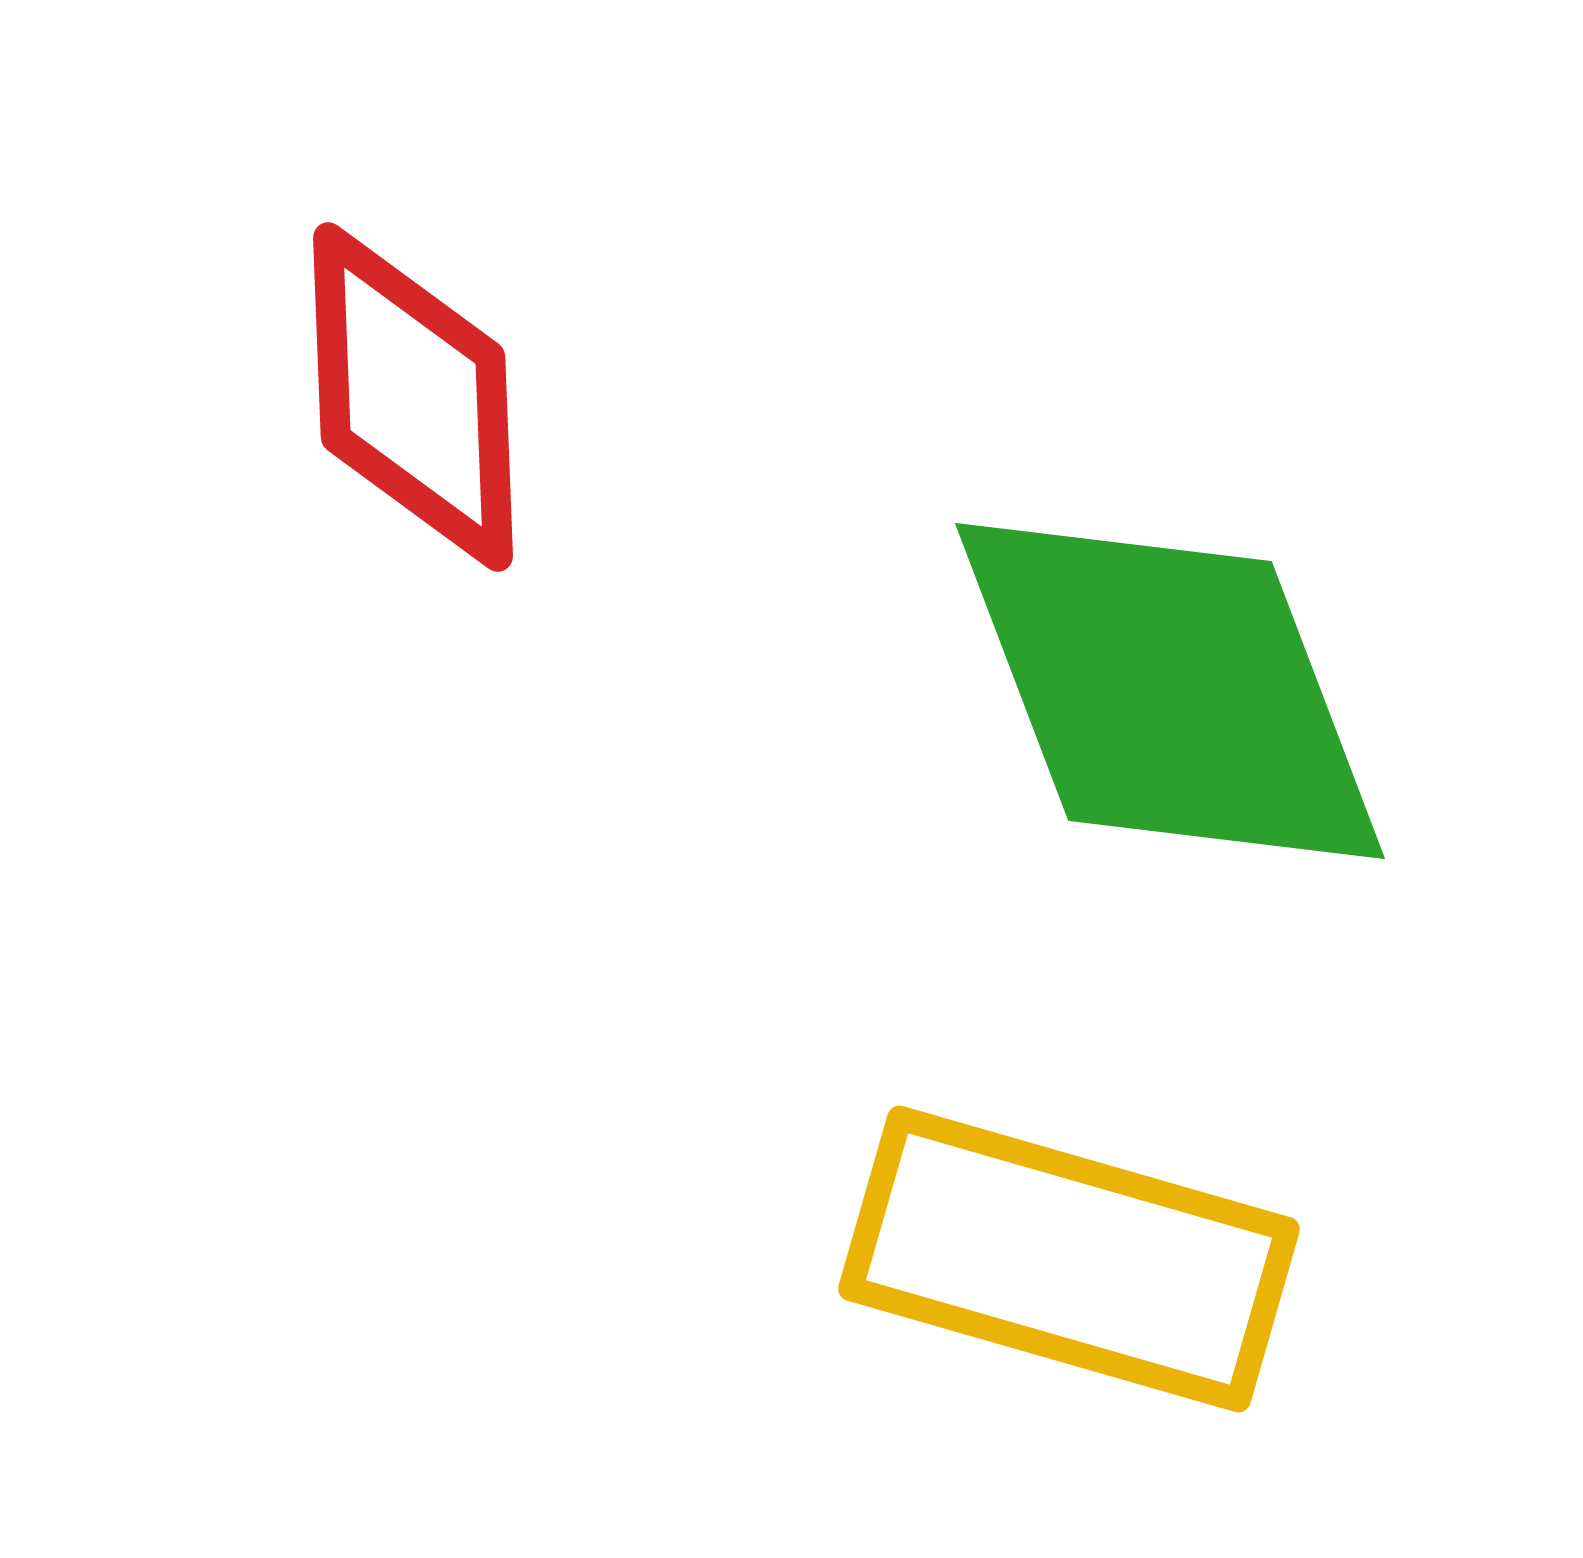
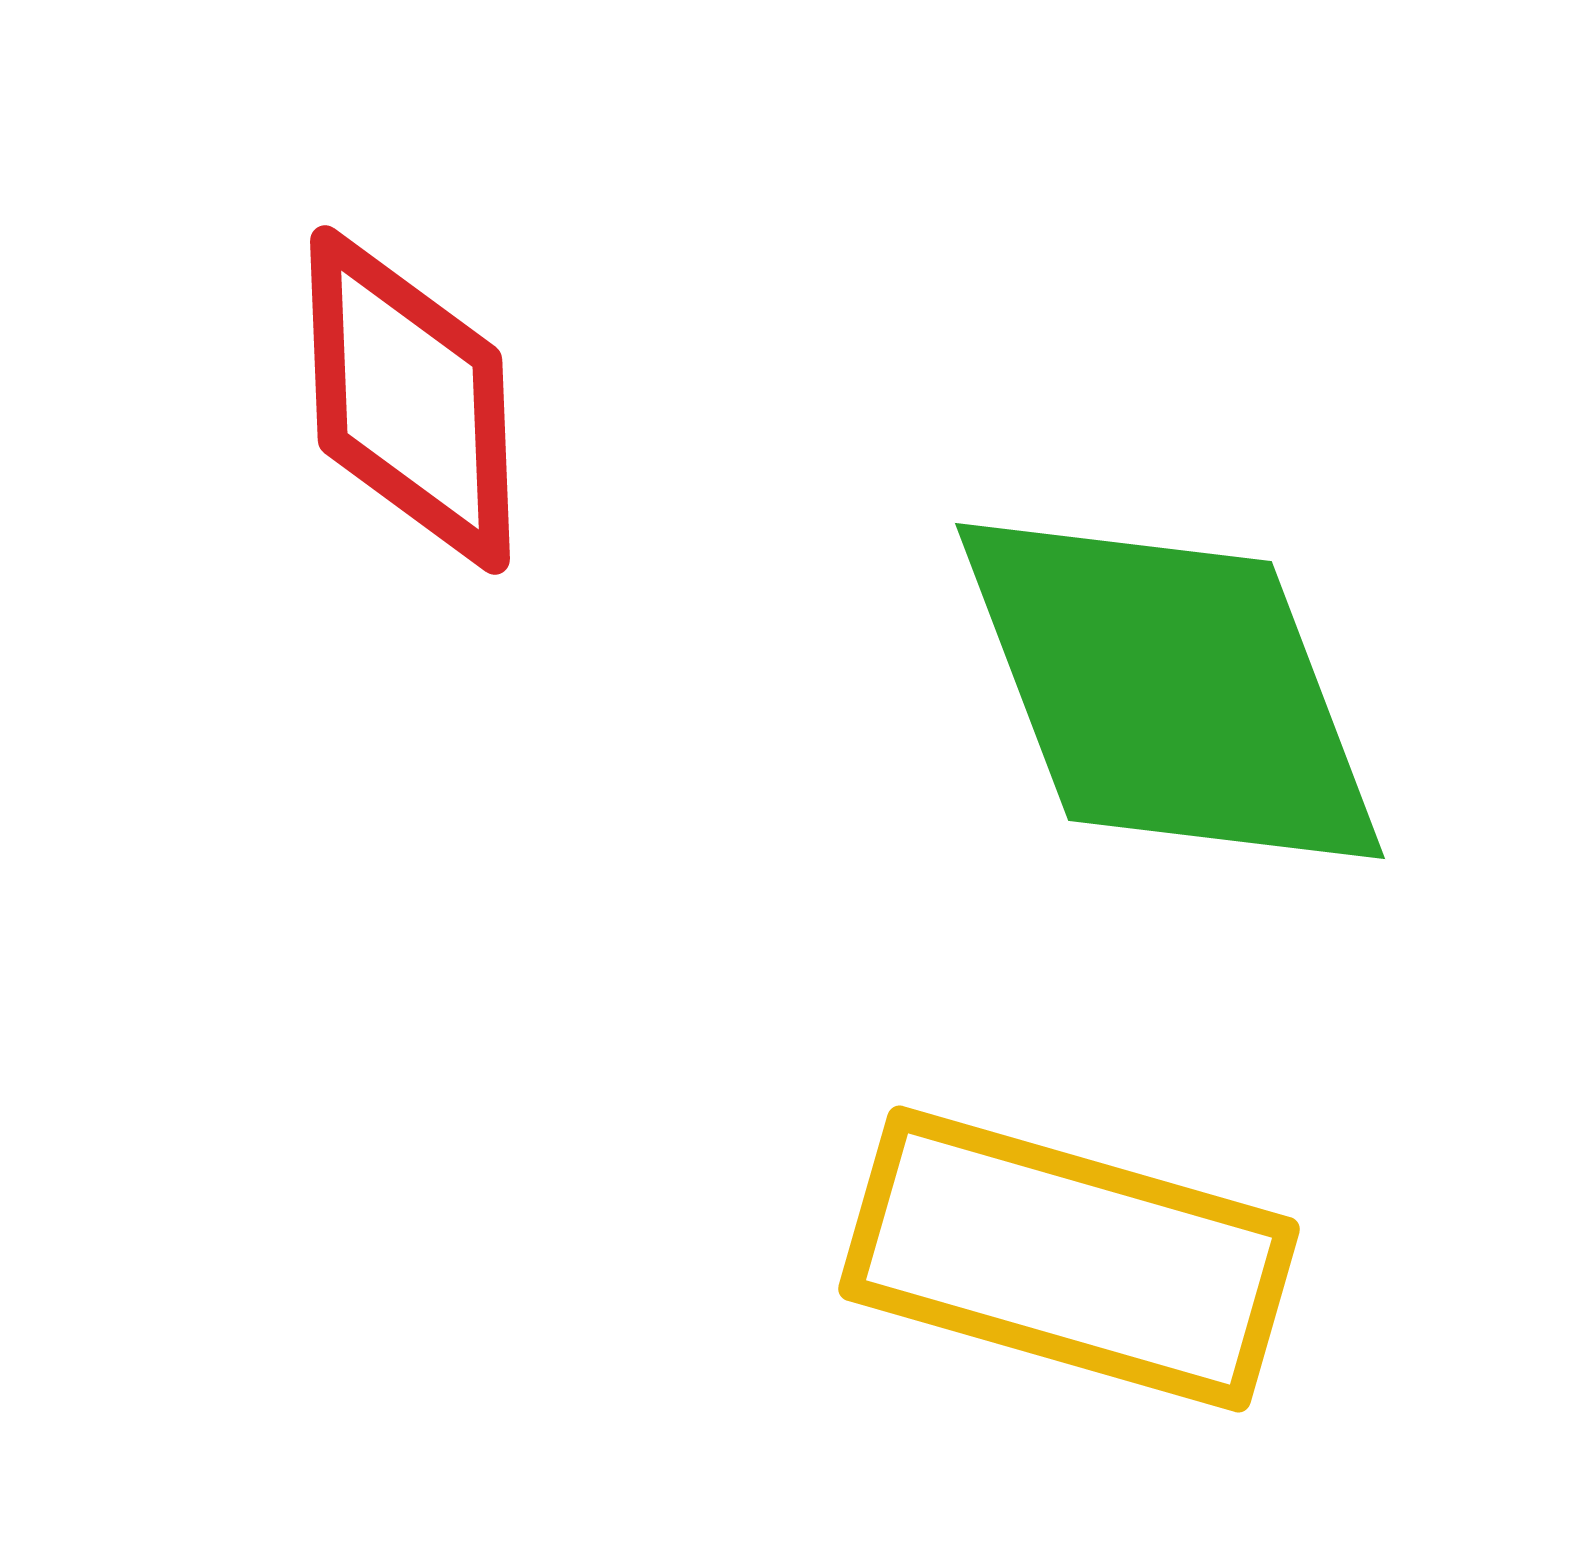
red diamond: moved 3 px left, 3 px down
